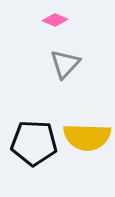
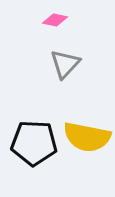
pink diamond: rotated 10 degrees counterclockwise
yellow semicircle: rotated 9 degrees clockwise
